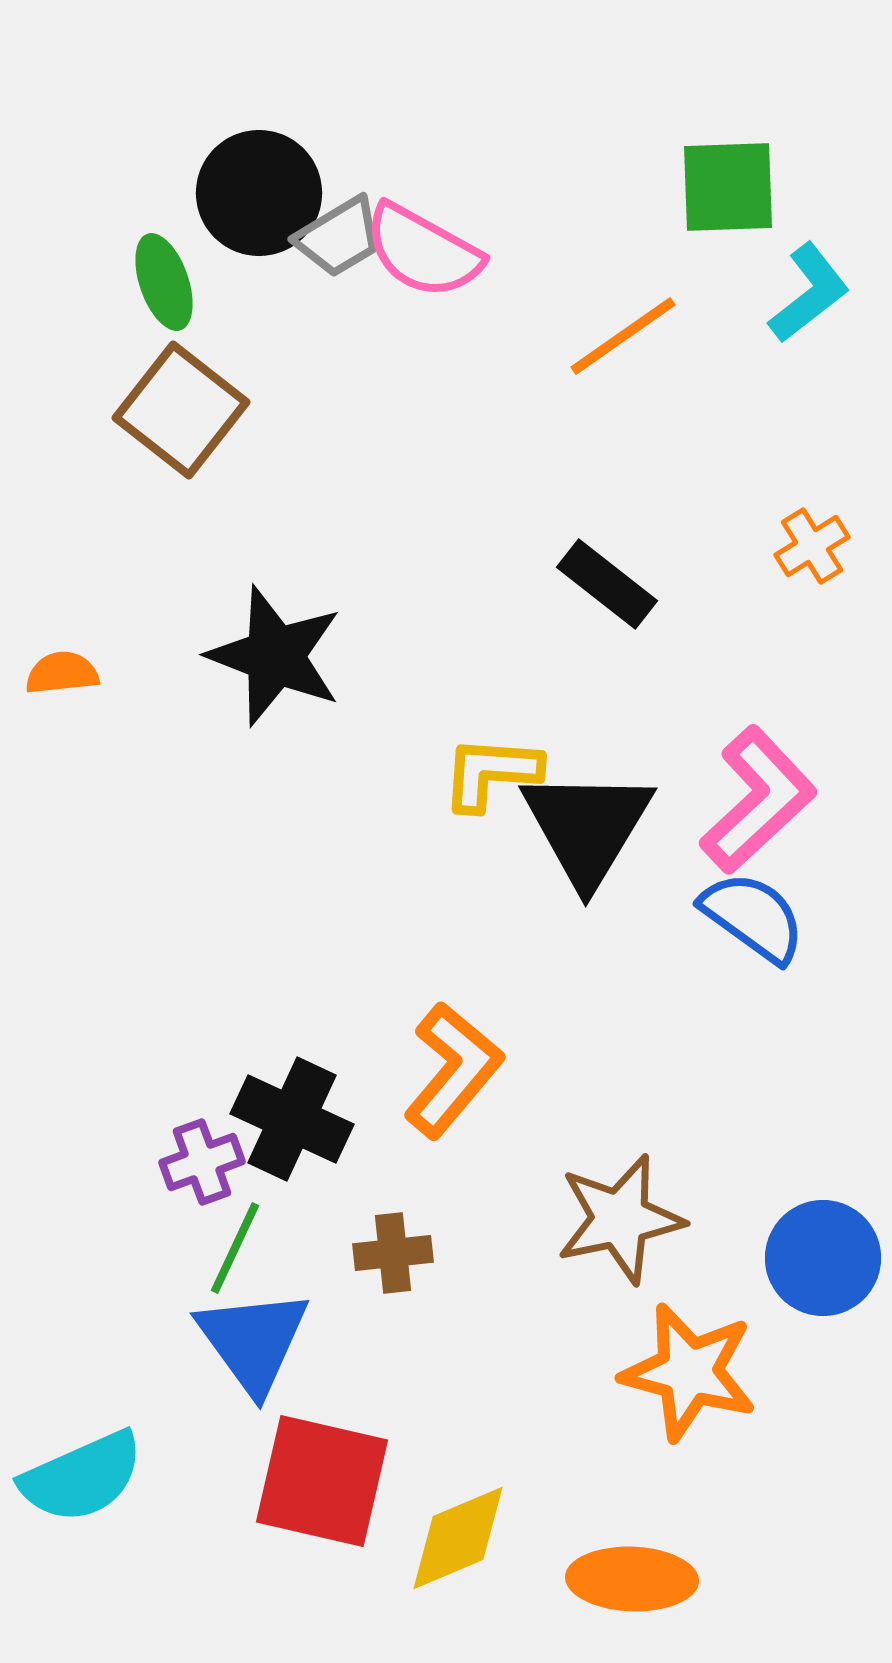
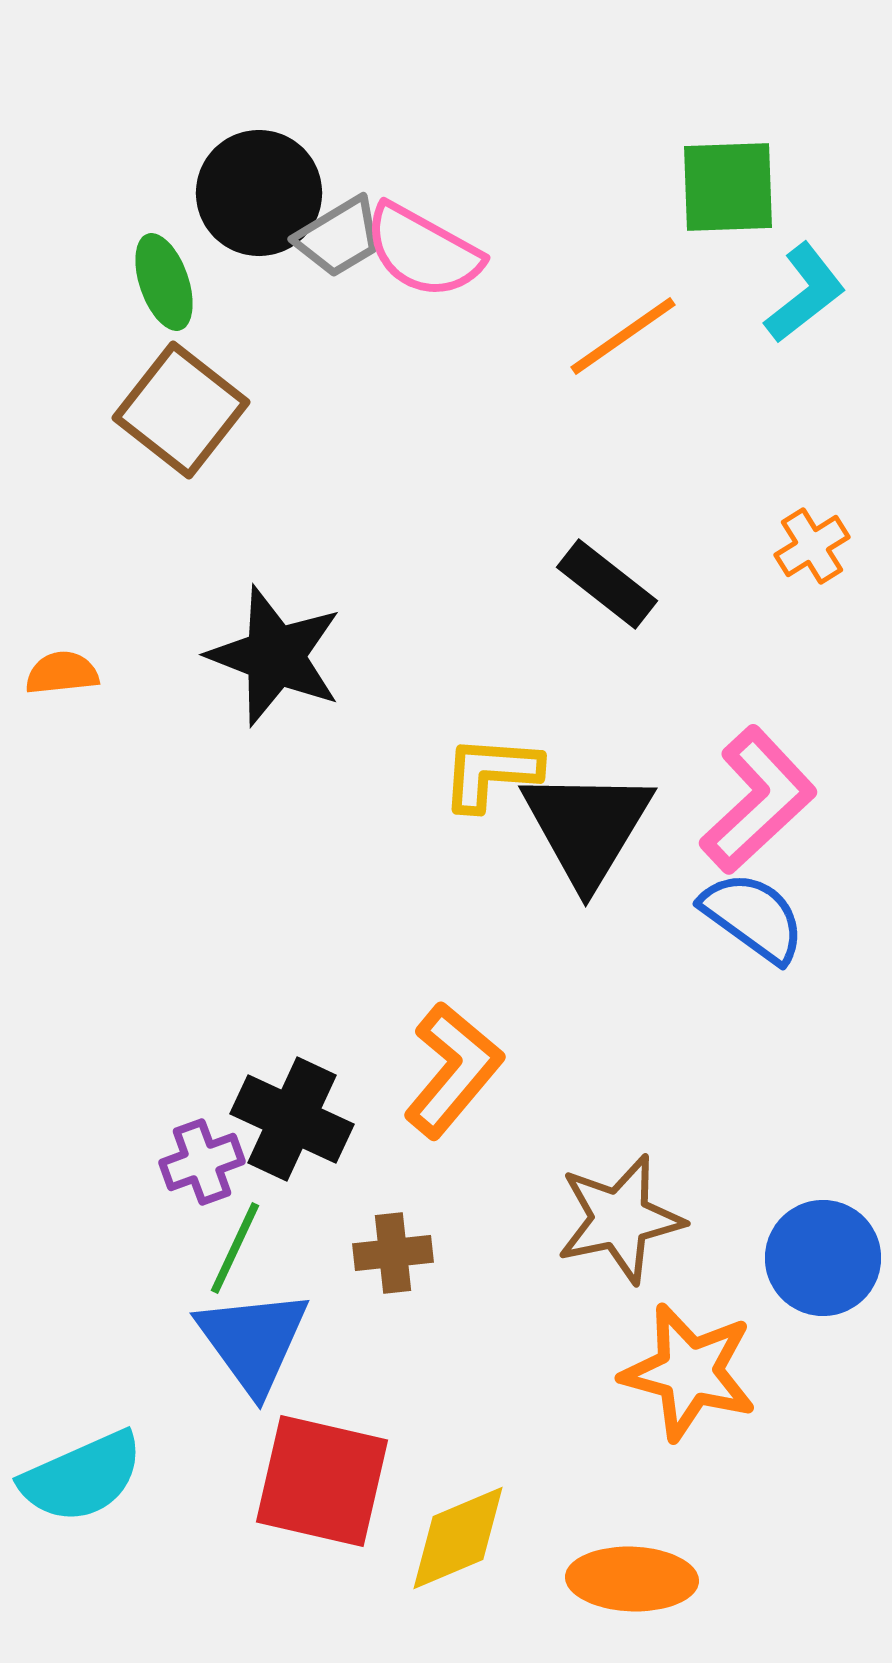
cyan L-shape: moved 4 px left
